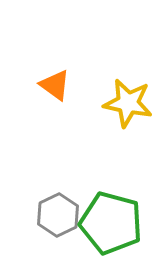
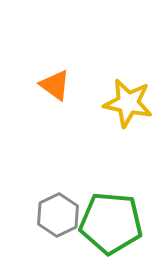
green pentagon: rotated 10 degrees counterclockwise
